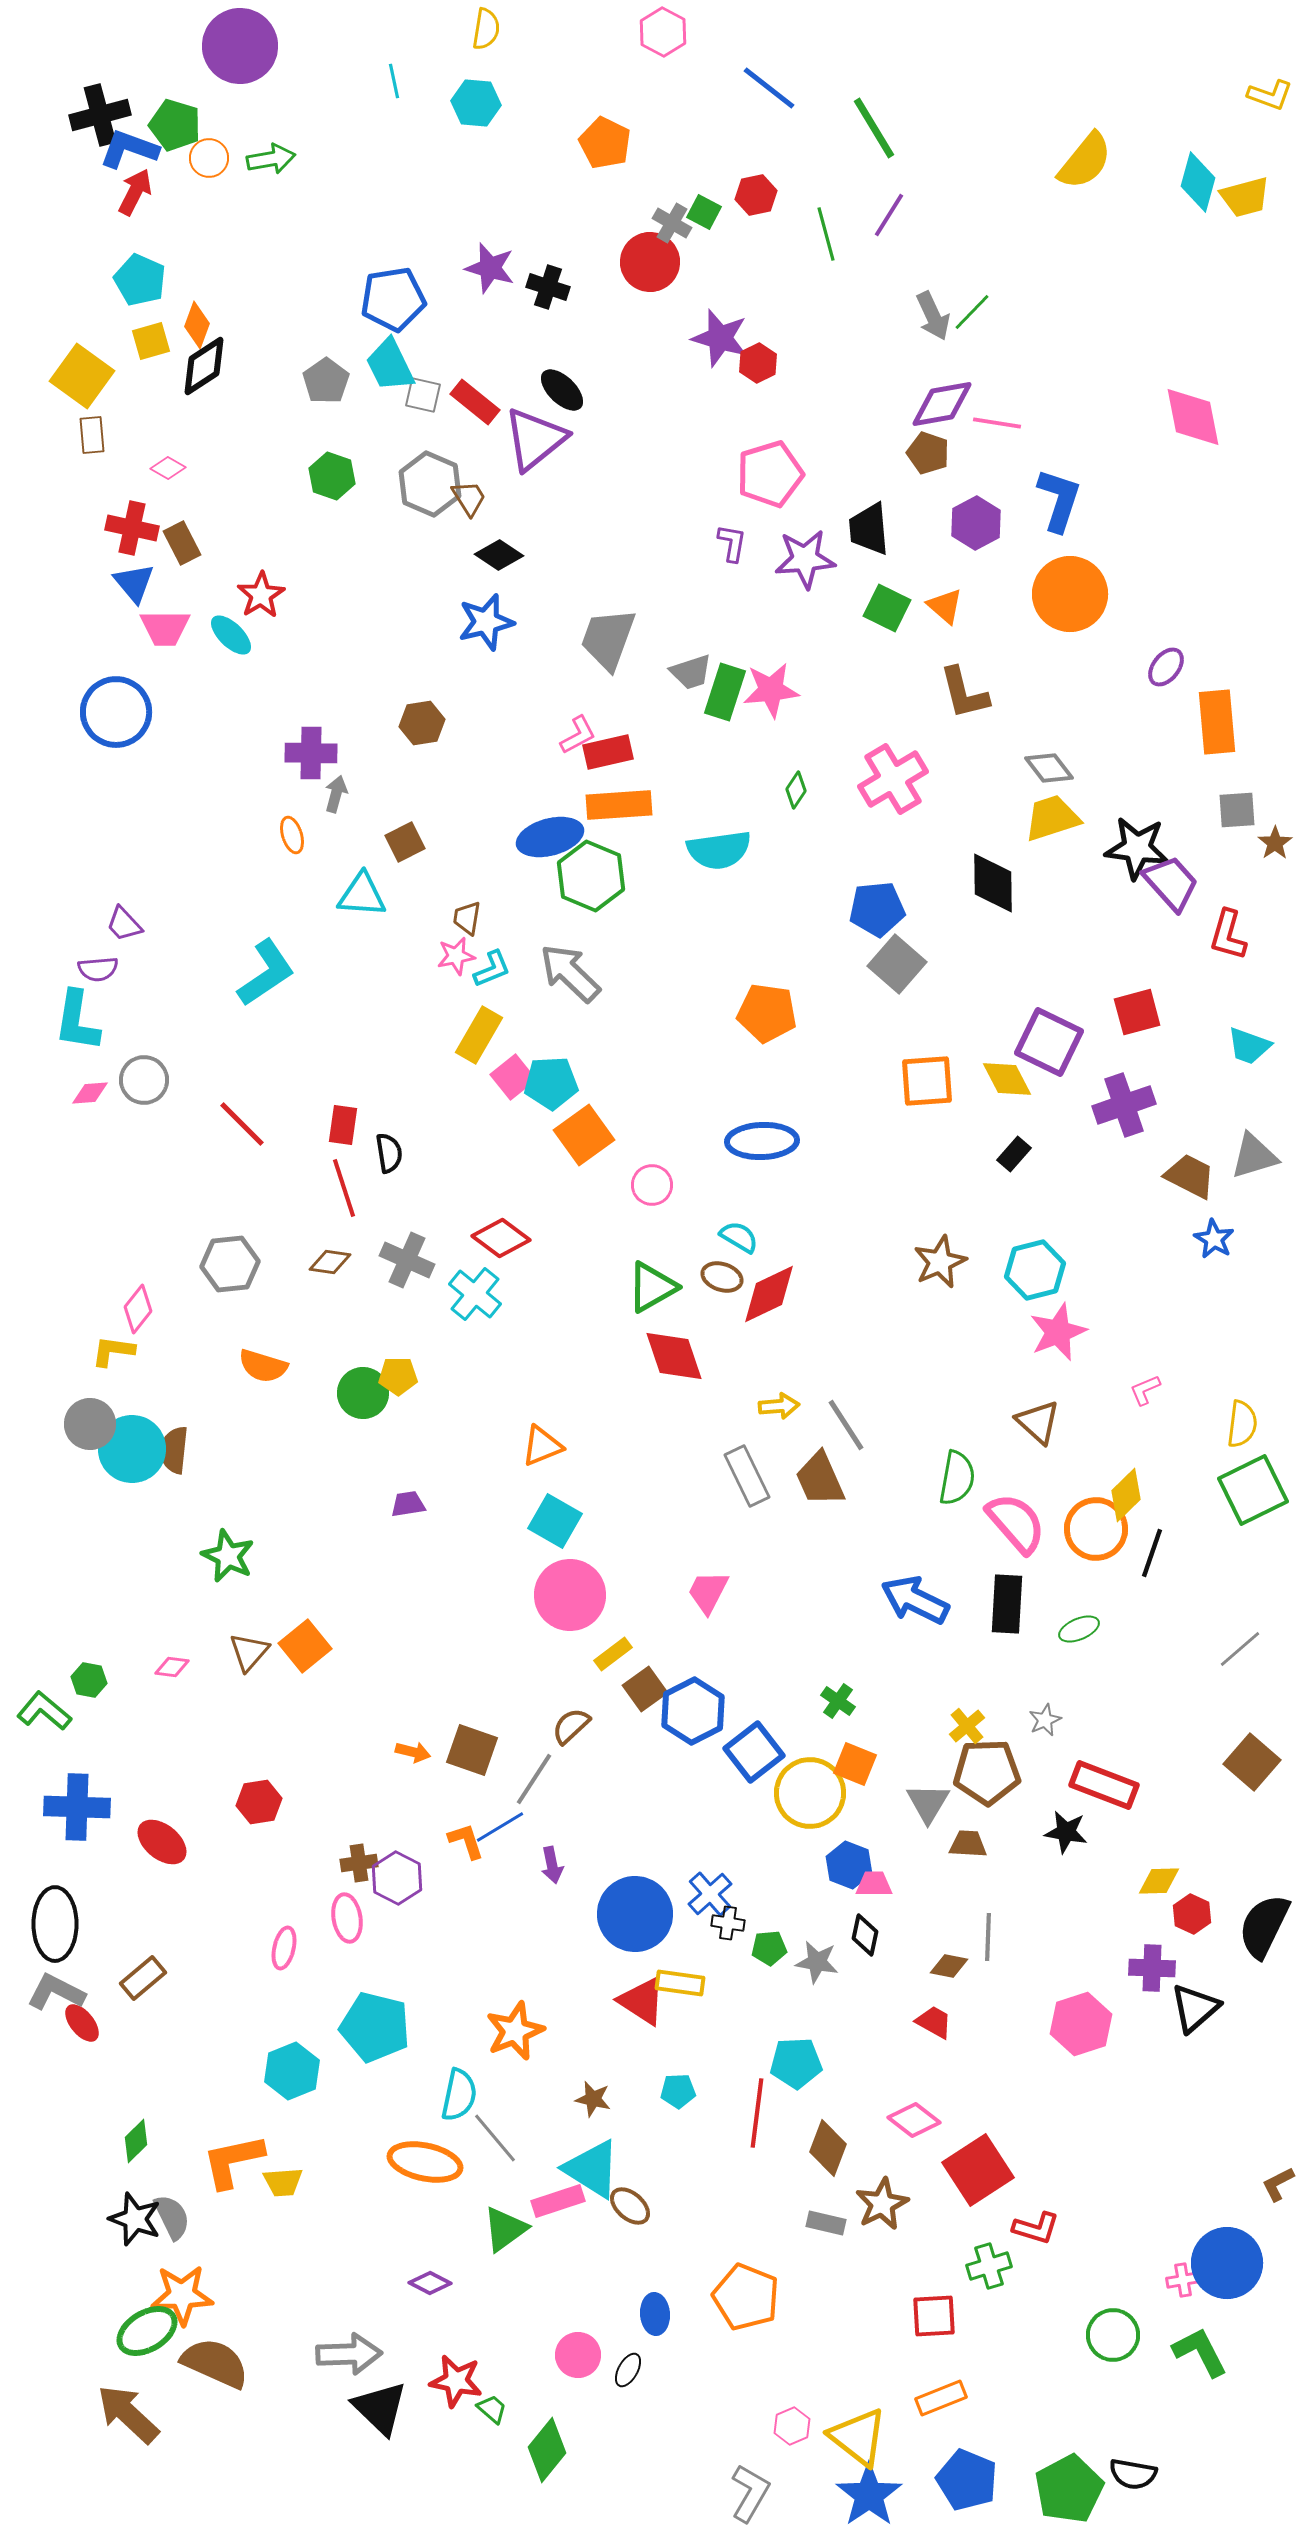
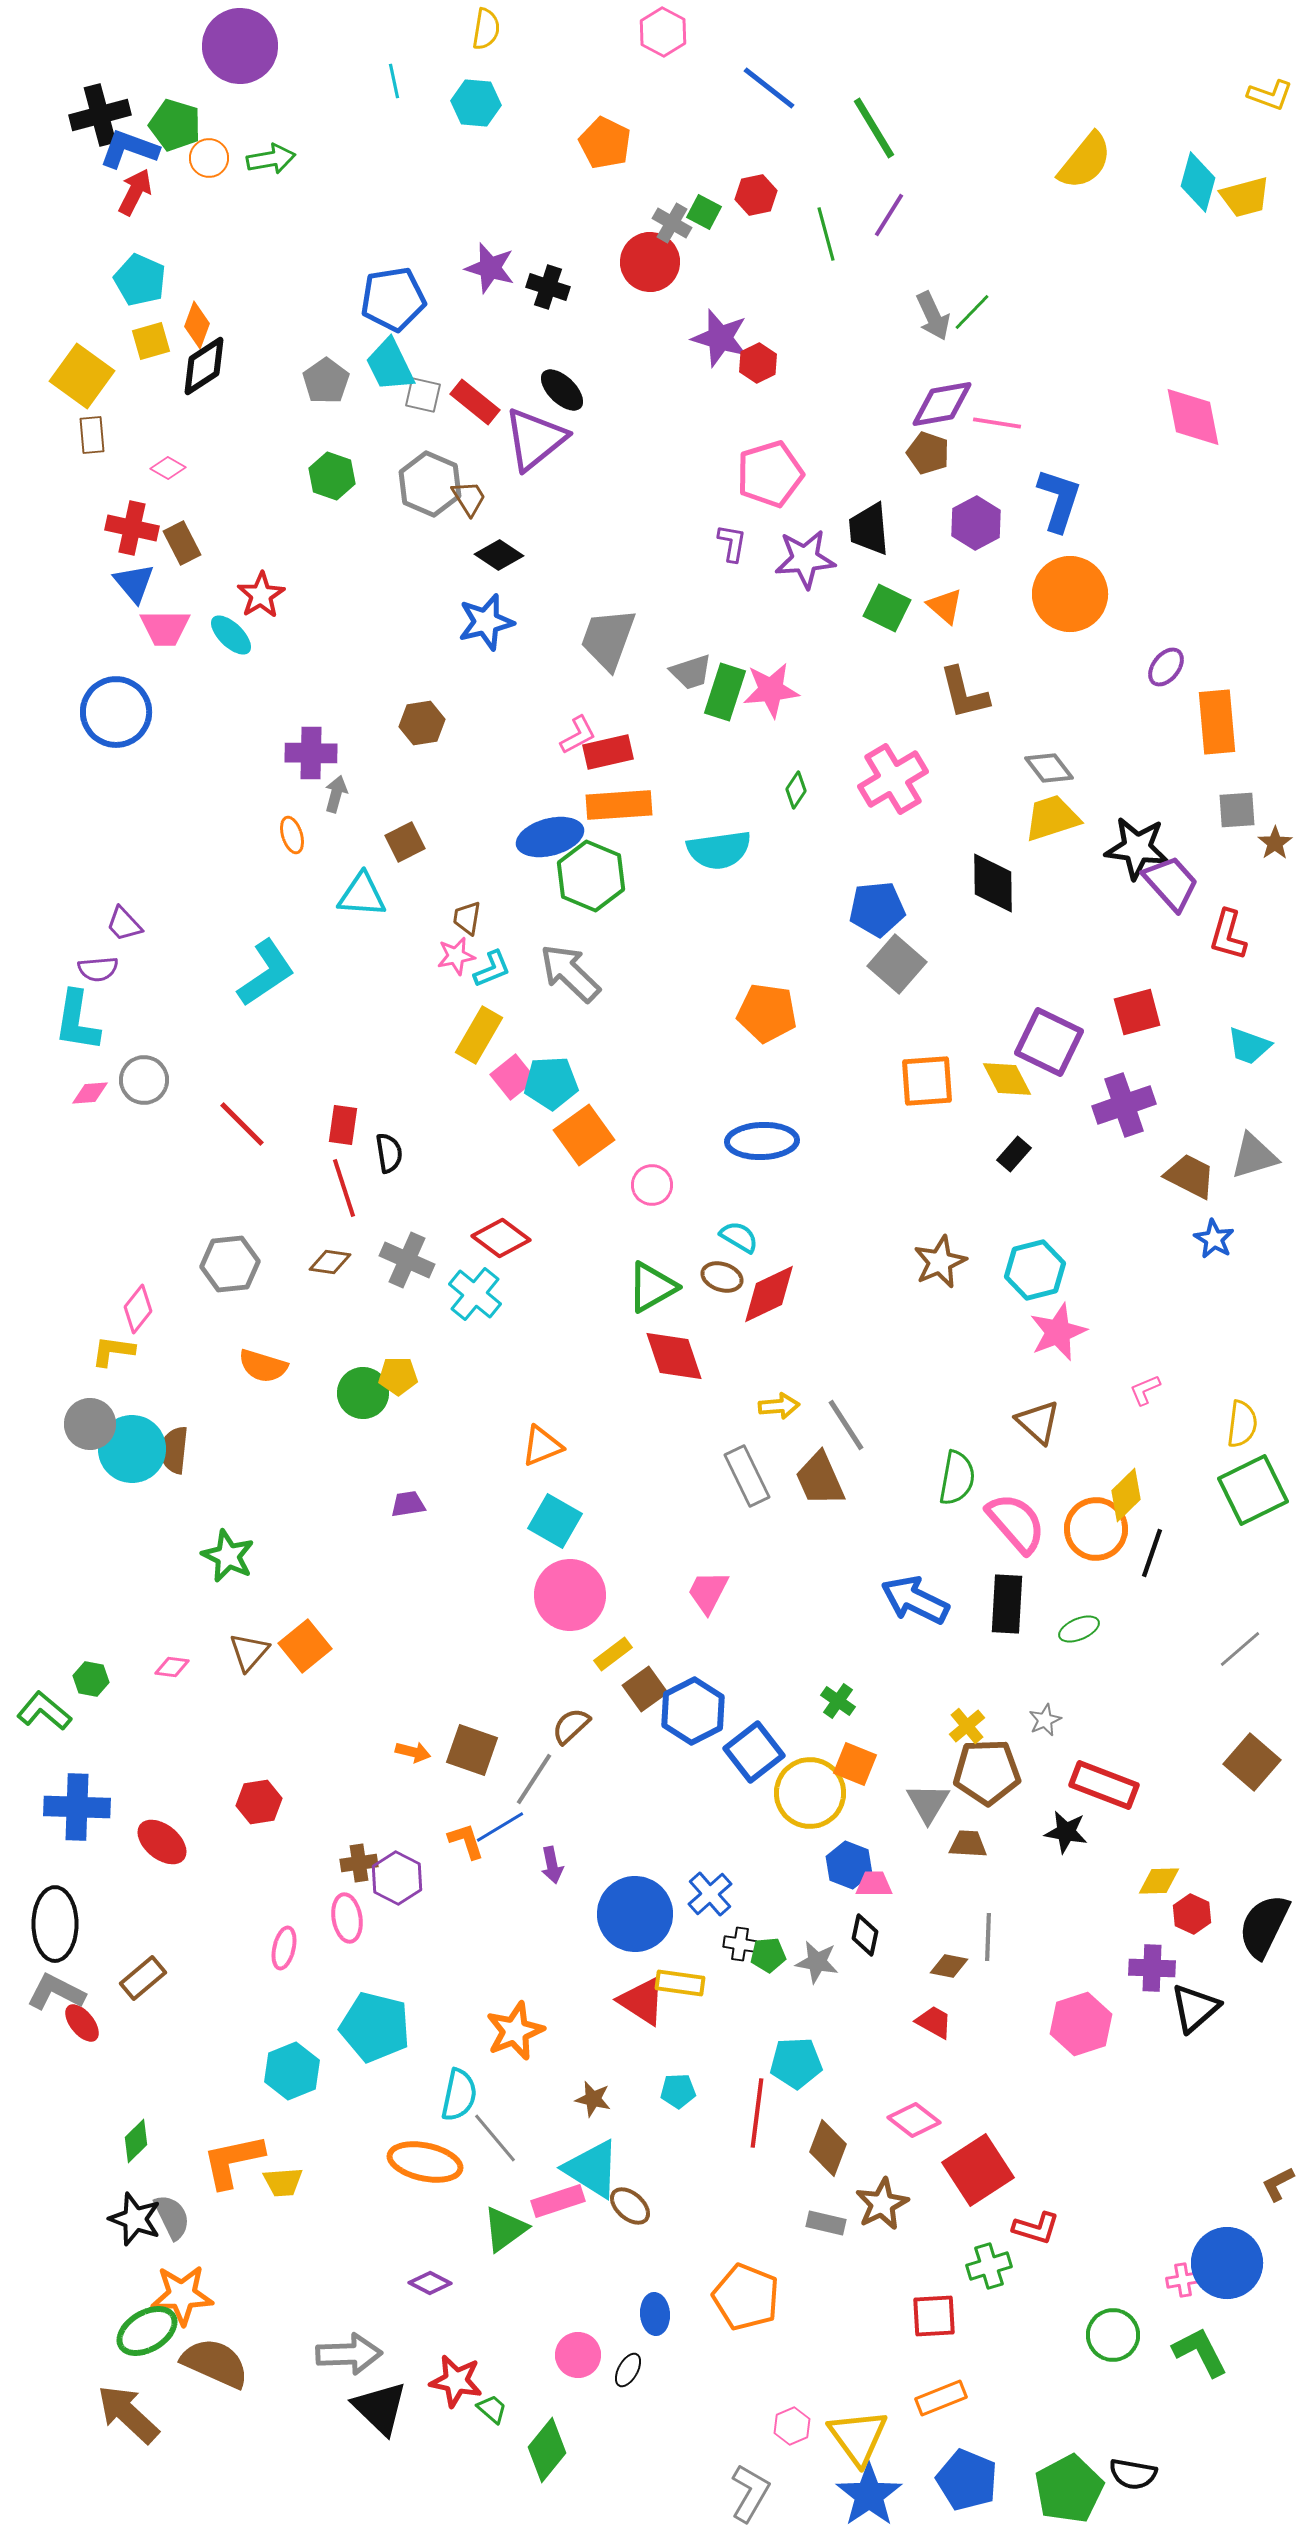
green hexagon at (89, 1680): moved 2 px right, 1 px up
black cross at (728, 1923): moved 12 px right, 21 px down
green pentagon at (769, 1948): moved 1 px left, 7 px down
yellow triangle at (858, 2437): rotated 16 degrees clockwise
